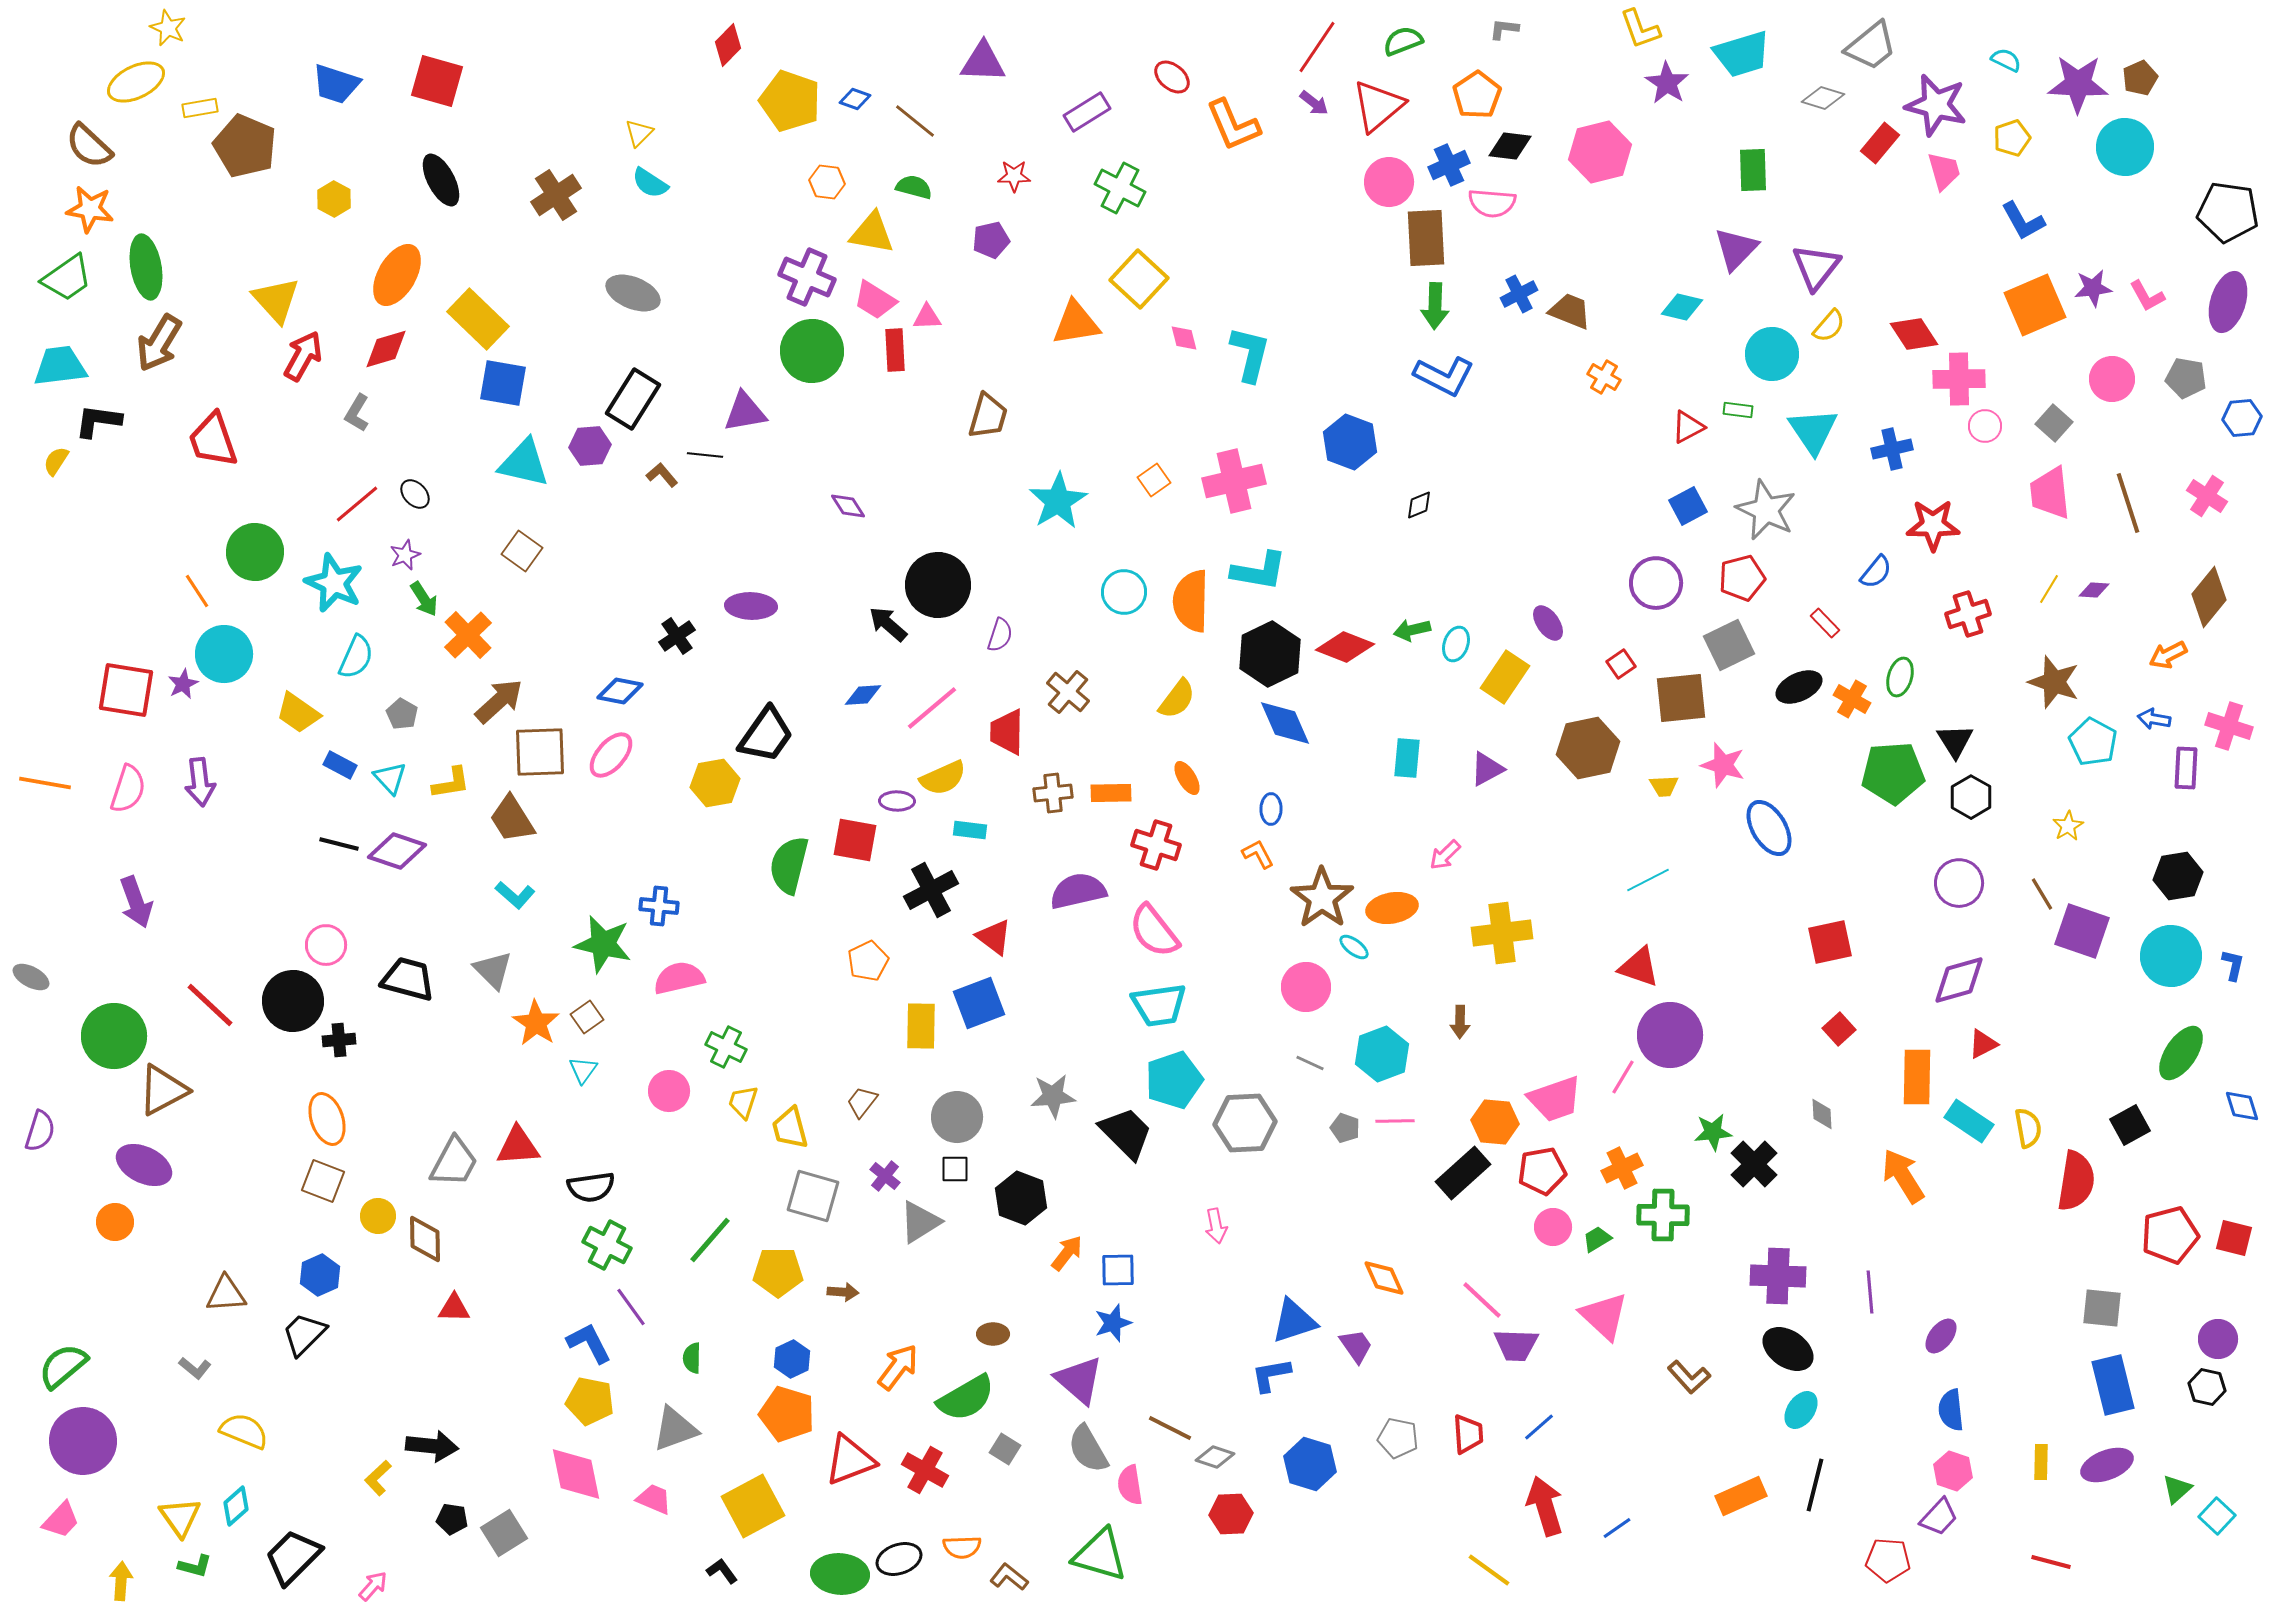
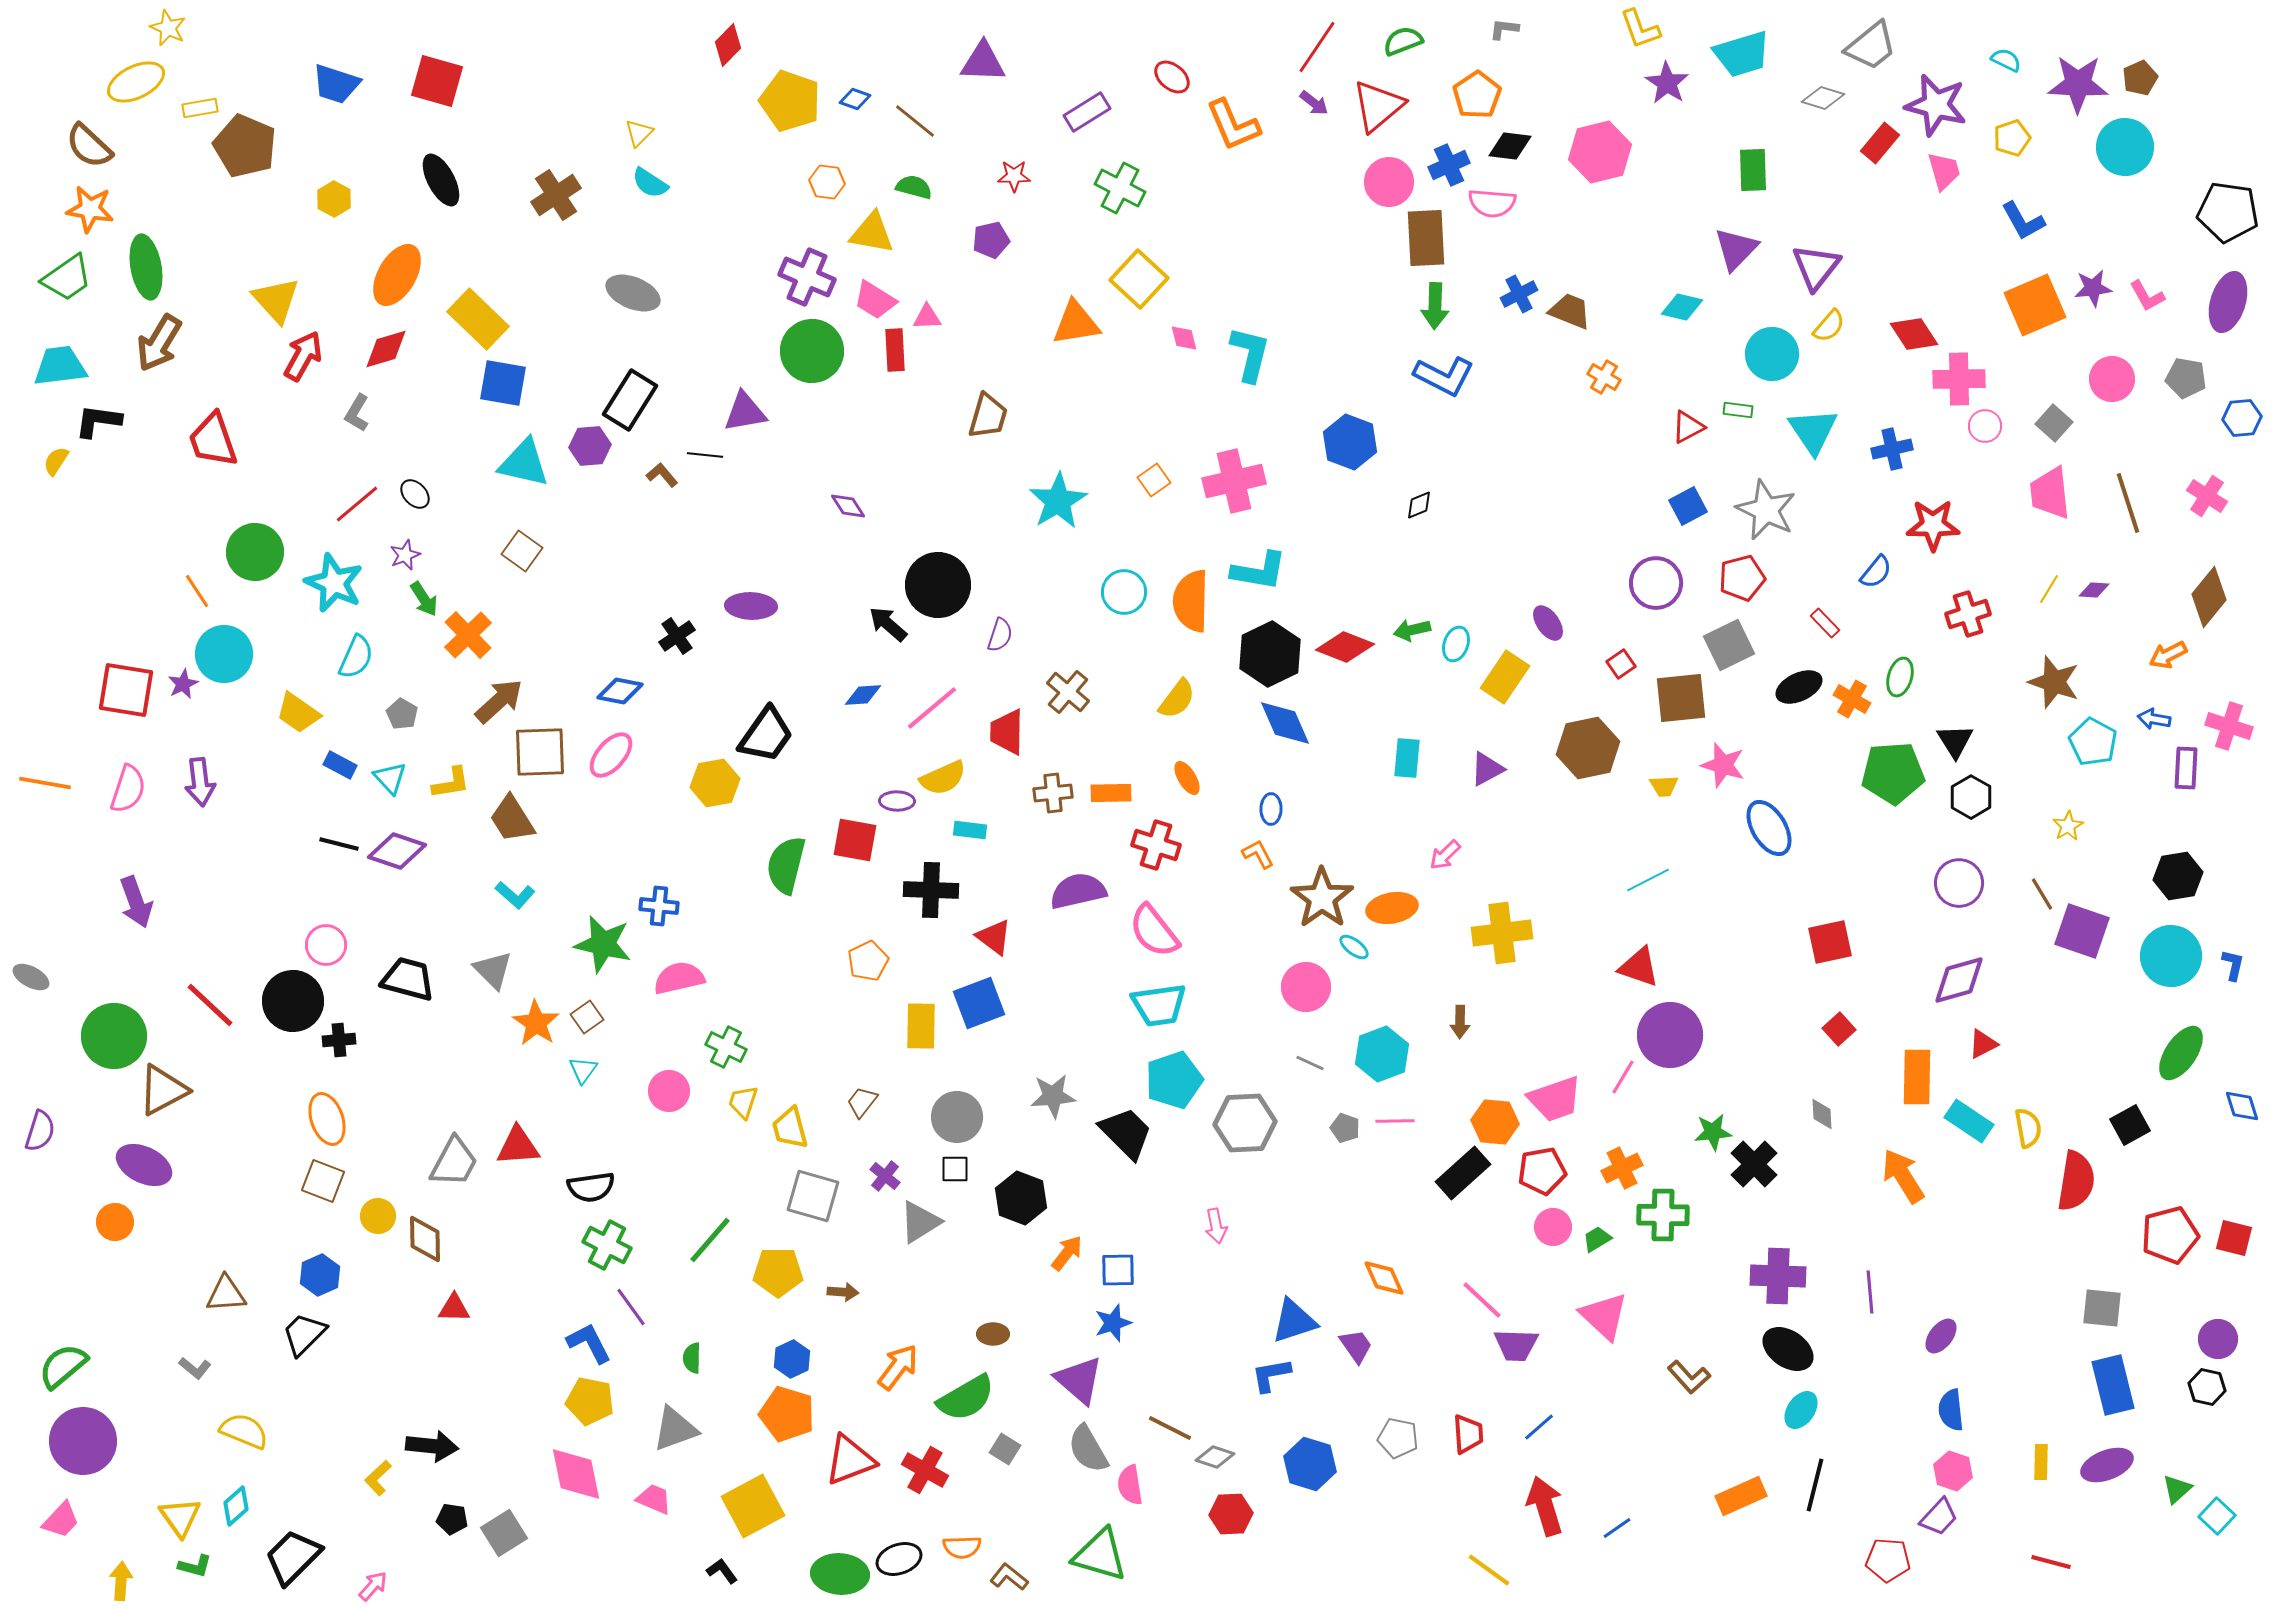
black rectangle at (633, 399): moved 3 px left, 1 px down
green semicircle at (789, 865): moved 3 px left
black cross at (931, 890): rotated 30 degrees clockwise
